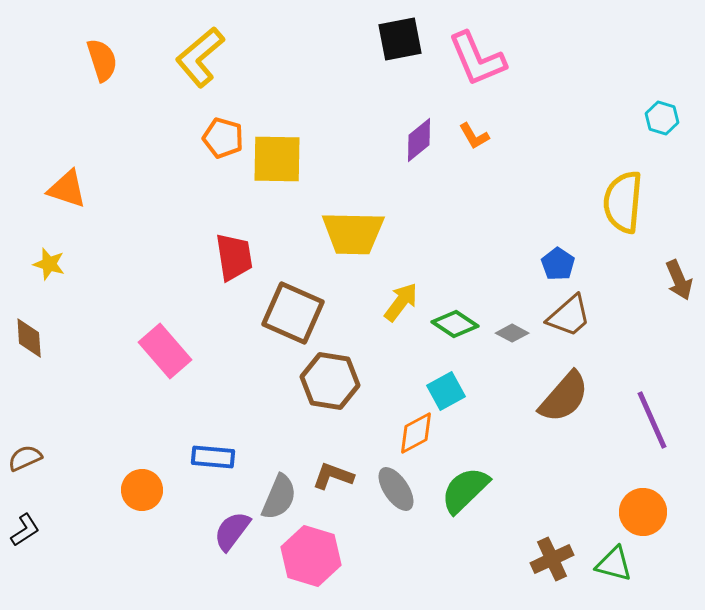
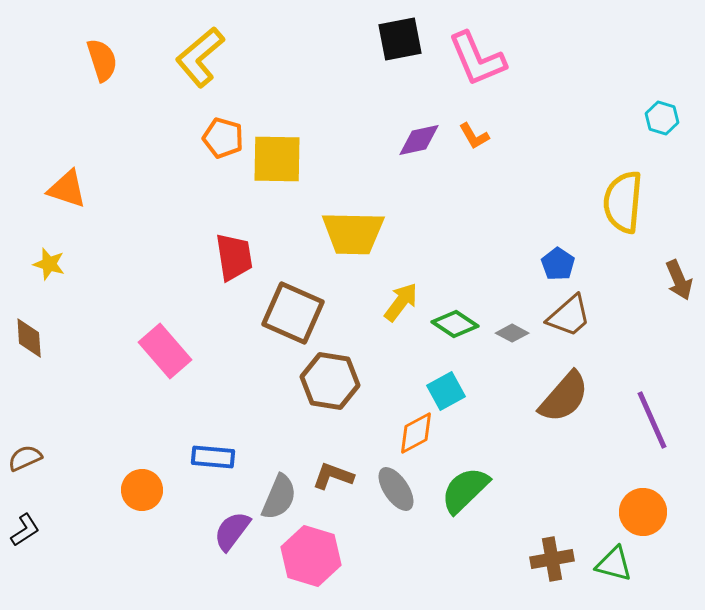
purple diamond at (419, 140): rotated 27 degrees clockwise
brown cross at (552, 559): rotated 15 degrees clockwise
